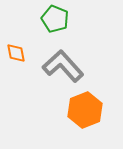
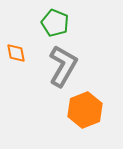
green pentagon: moved 4 px down
gray L-shape: rotated 72 degrees clockwise
